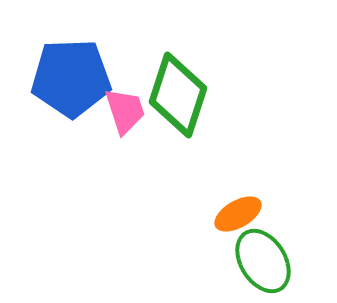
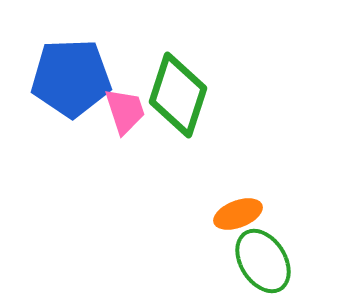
orange ellipse: rotated 9 degrees clockwise
